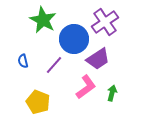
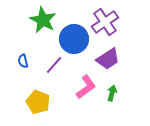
purple trapezoid: moved 10 px right
